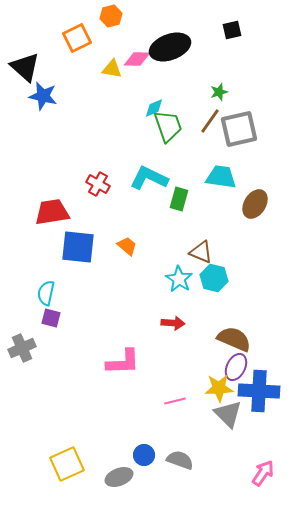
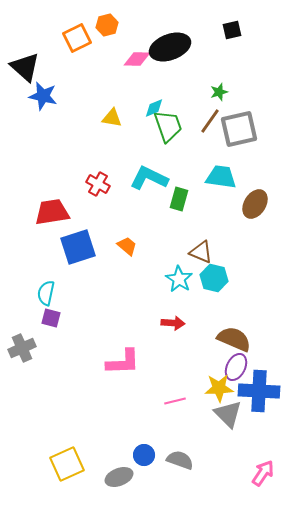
orange hexagon: moved 4 px left, 9 px down
yellow triangle: moved 49 px down
blue square: rotated 24 degrees counterclockwise
